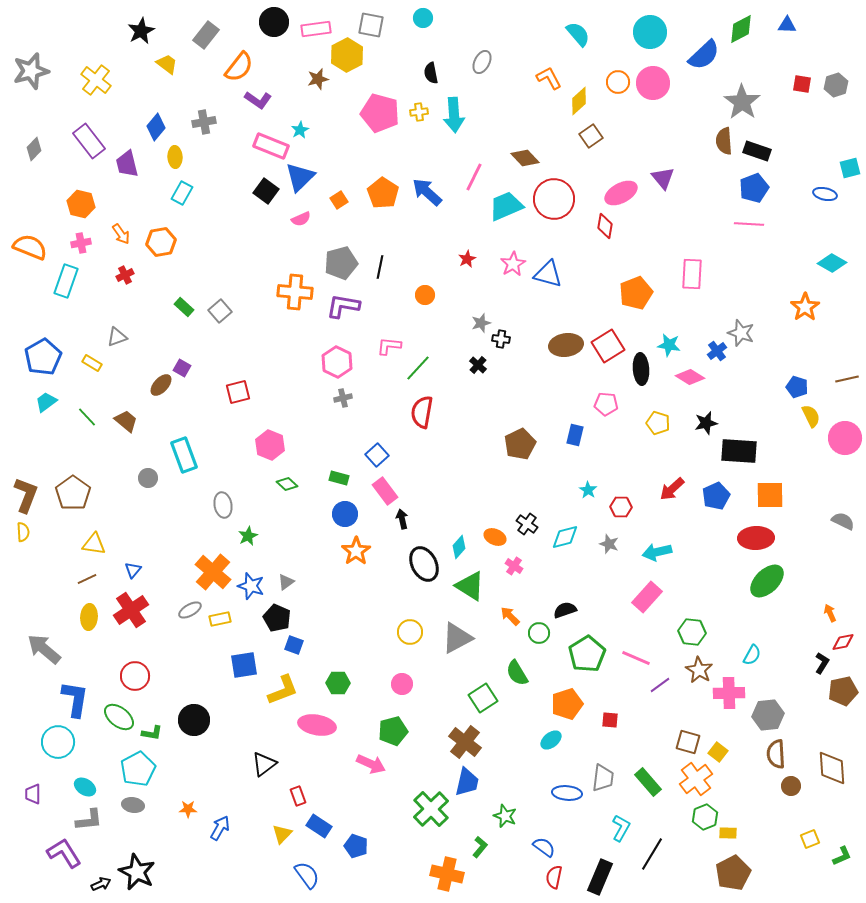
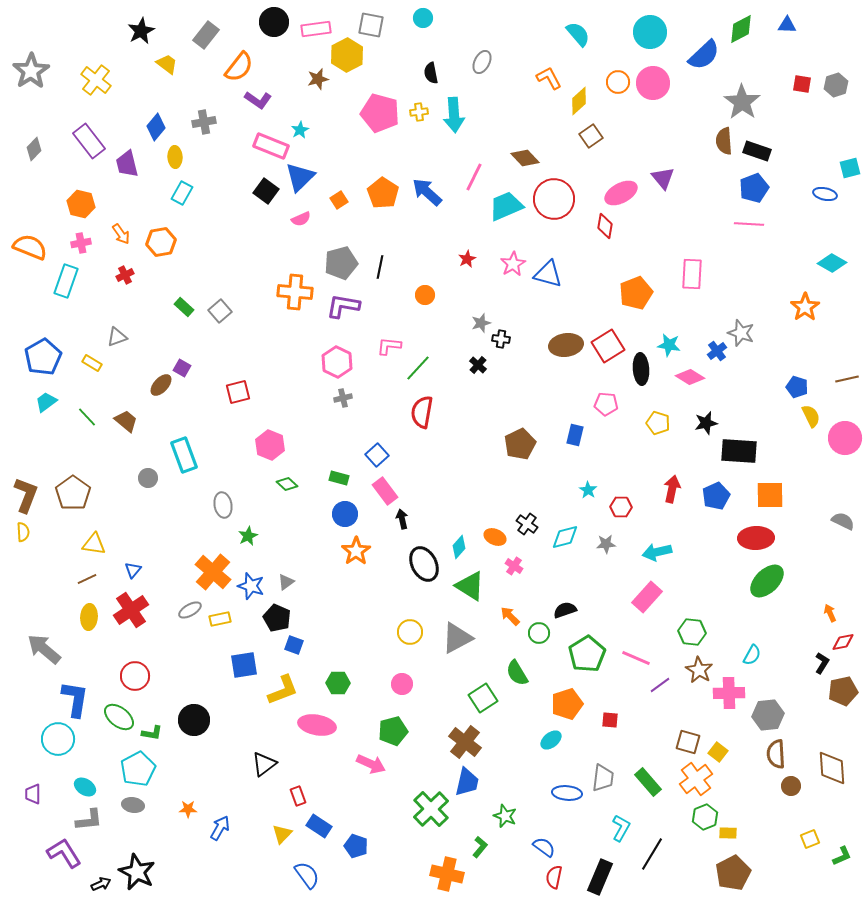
gray star at (31, 71): rotated 18 degrees counterclockwise
red arrow at (672, 489): rotated 144 degrees clockwise
gray star at (609, 544): moved 3 px left; rotated 24 degrees counterclockwise
cyan circle at (58, 742): moved 3 px up
